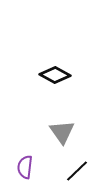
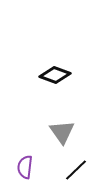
black diamond: rotated 8 degrees counterclockwise
black line: moved 1 px left, 1 px up
